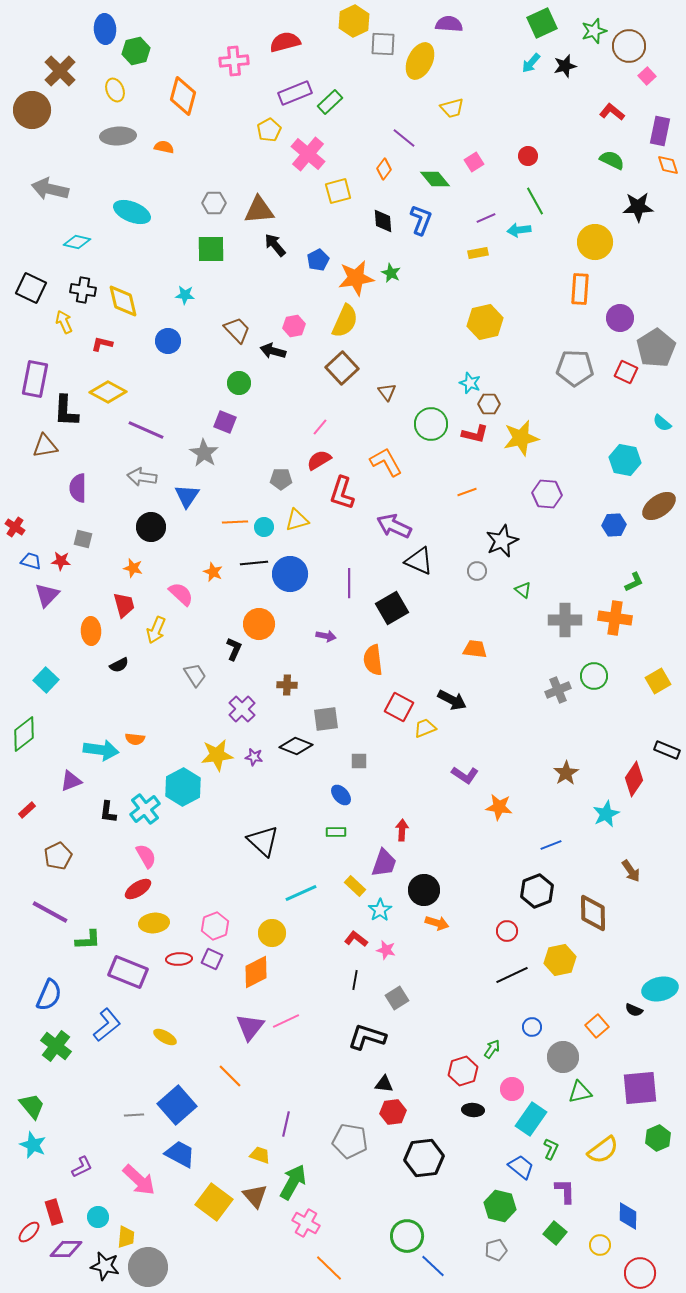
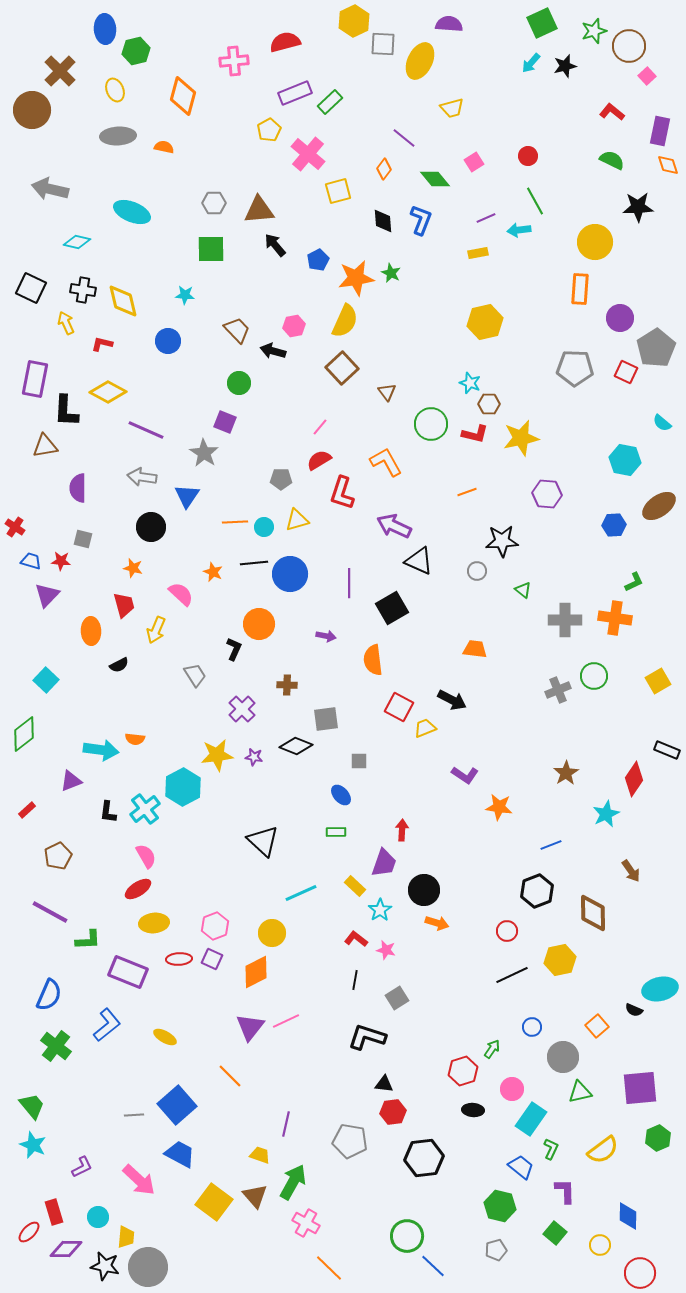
yellow arrow at (64, 322): moved 2 px right, 1 px down
black star at (502, 541): rotated 20 degrees clockwise
